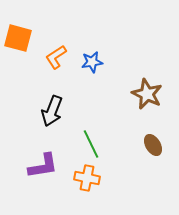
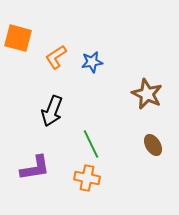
purple L-shape: moved 8 px left, 2 px down
